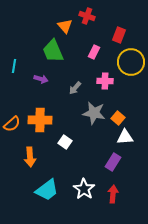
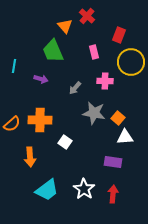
red cross: rotated 21 degrees clockwise
pink rectangle: rotated 40 degrees counterclockwise
purple rectangle: rotated 66 degrees clockwise
